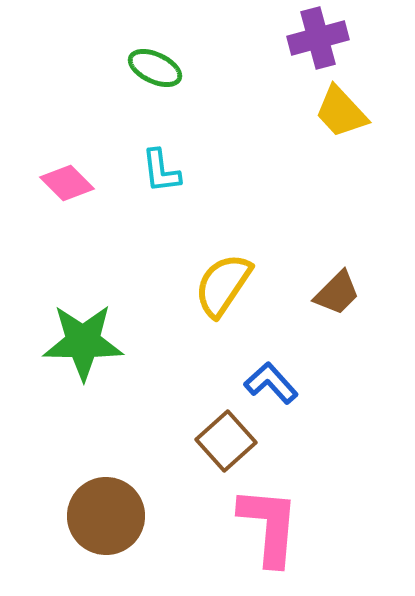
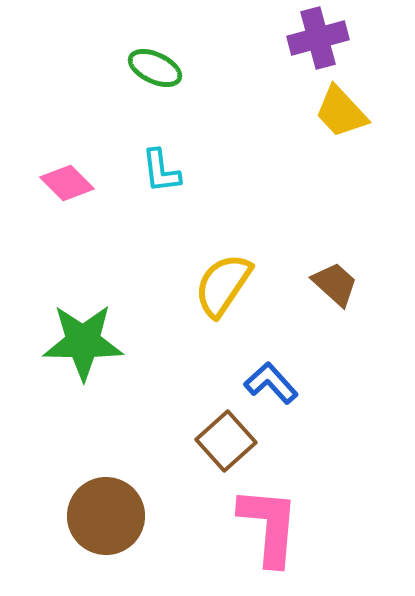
brown trapezoid: moved 2 px left, 9 px up; rotated 93 degrees counterclockwise
